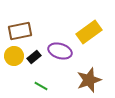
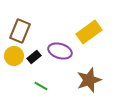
brown rectangle: rotated 55 degrees counterclockwise
